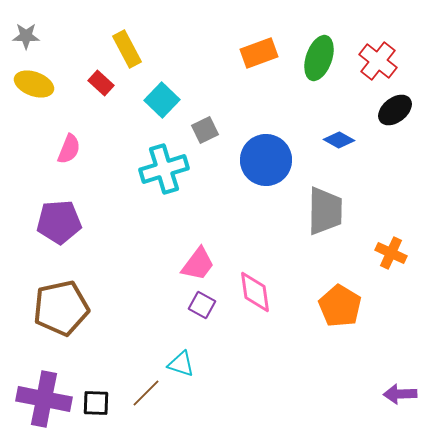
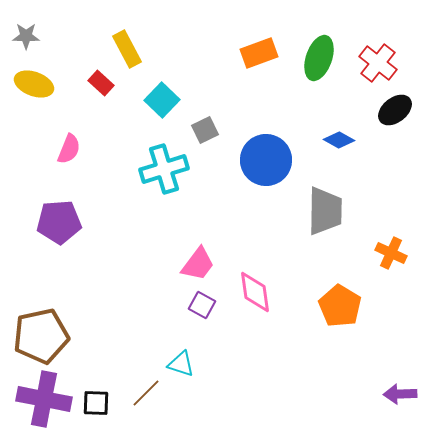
red cross: moved 2 px down
brown pentagon: moved 20 px left, 28 px down
